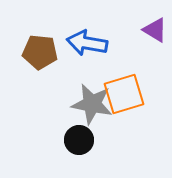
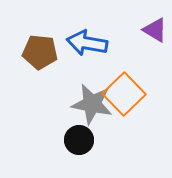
orange square: rotated 27 degrees counterclockwise
